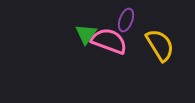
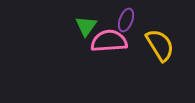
green triangle: moved 8 px up
pink semicircle: rotated 24 degrees counterclockwise
